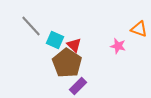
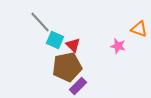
gray line: moved 9 px right, 4 px up
red triangle: moved 1 px left
brown pentagon: moved 4 px down; rotated 28 degrees clockwise
